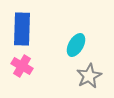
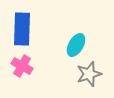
gray star: moved 2 px up; rotated 10 degrees clockwise
